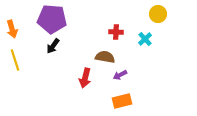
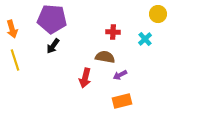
red cross: moved 3 px left
